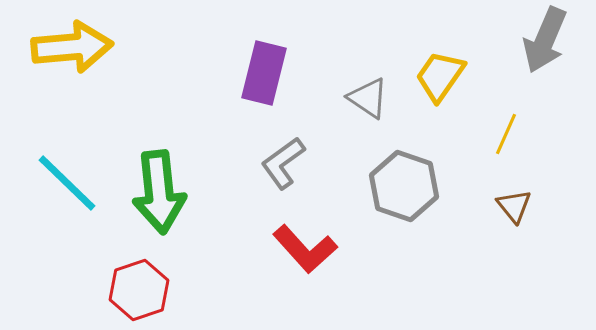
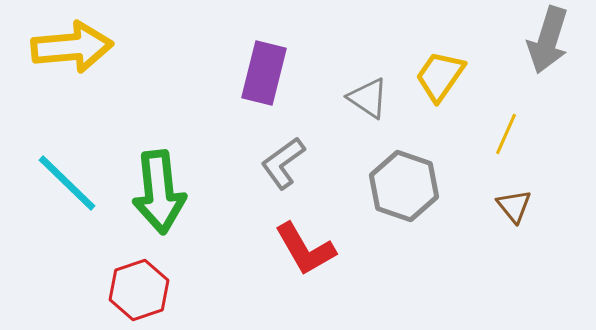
gray arrow: moved 3 px right; rotated 6 degrees counterclockwise
red L-shape: rotated 12 degrees clockwise
